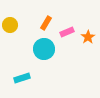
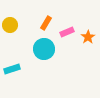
cyan rectangle: moved 10 px left, 9 px up
